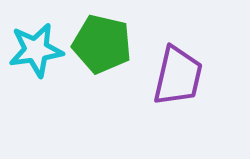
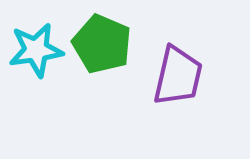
green pentagon: rotated 10 degrees clockwise
